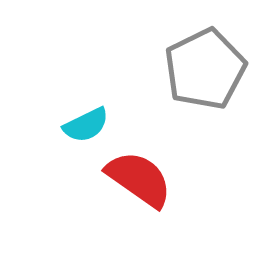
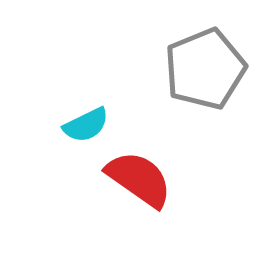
gray pentagon: rotated 4 degrees clockwise
